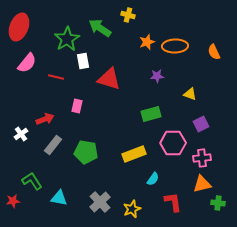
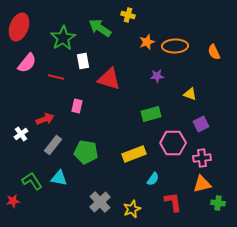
green star: moved 4 px left, 1 px up
cyan triangle: moved 20 px up
